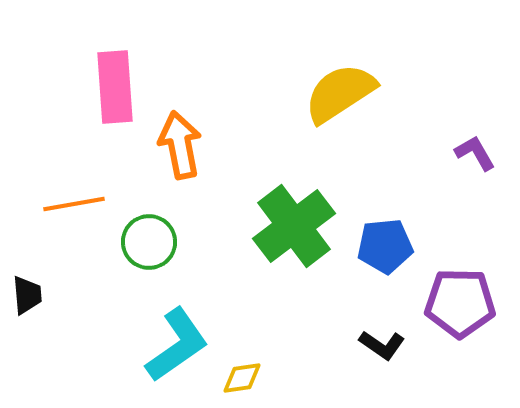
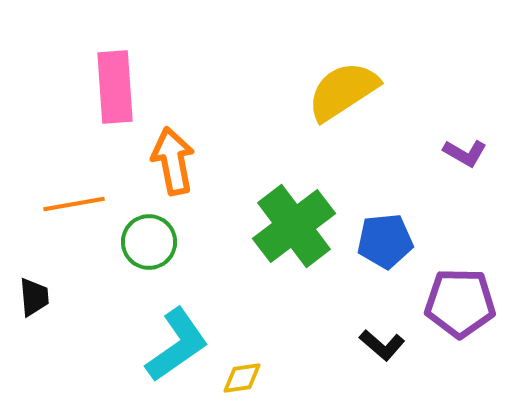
yellow semicircle: moved 3 px right, 2 px up
orange arrow: moved 7 px left, 16 px down
purple L-shape: moved 10 px left; rotated 150 degrees clockwise
blue pentagon: moved 5 px up
black trapezoid: moved 7 px right, 2 px down
black L-shape: rotated 6 degrees clockwise
